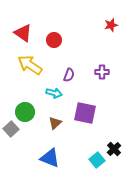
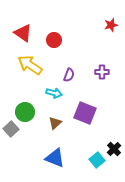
purple square: rotated 10 degrees clockwise
blue triangle: moved 5 px right
